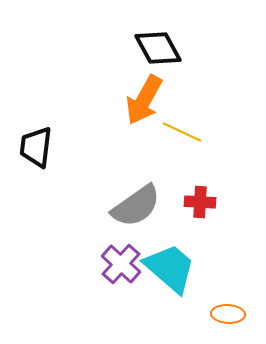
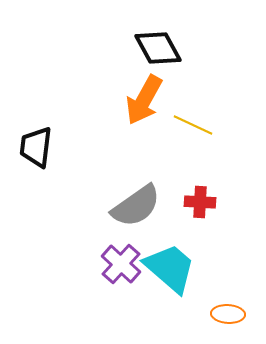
yellow line: moved 11 px right, 7 px up
